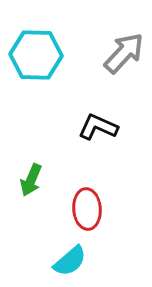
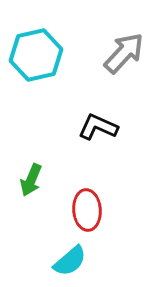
cyan hexagon: rotated 15 degrees counterclockwise
red ellipse: moved 1 px down
